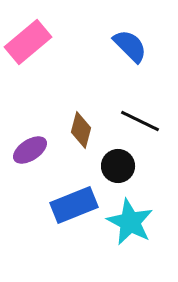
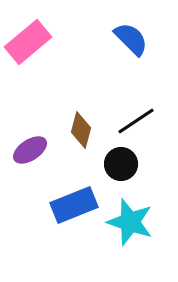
blue semicircle: moved 1 px right, 7 px up
black line: moved 4 px left; rotated 60 degrees counterclockwise
black circle: moved 3 px right, 2 px up
cyan star: rotated 9 degrees counterclockwise
